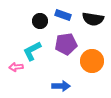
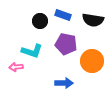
black semicircle: moved 1 px down
purple pentagon: rotated 20 degrees clockwise
cyan L-shape: rotated 135 degrees counterclockwise
blue arrow: moved 3 px right, 3 px up
